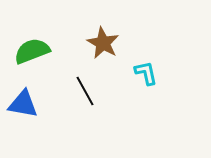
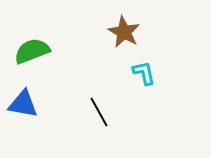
brown star: moved 21 px right, 11 px up
cyan L-shape: moved 2 px left
black line: moved 14 px right, 21 px down
